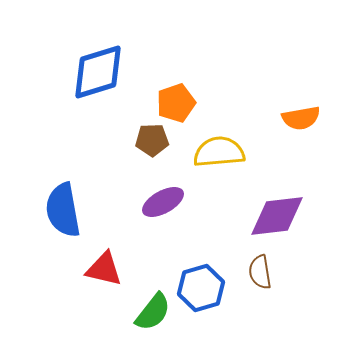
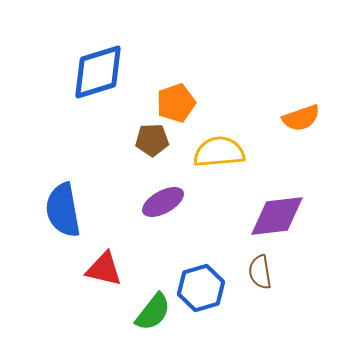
orange semicircle: rotated 9 degrees counterclockwise
